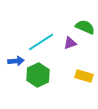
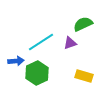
green semicircle: moved 2 px left, 3 px up; rotated 48 degrees counterclockwise
green hexagon: moved 1 px left, 2 px up
